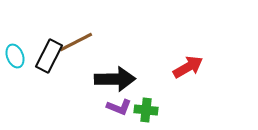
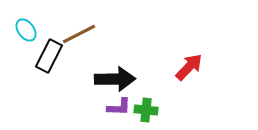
brown line: moved 3 px right, 8 px up
cyan ellipse: moved 11 px right, 26 px up; rotated 15 degrees counterclockwise
red arrow: moved 1 px right; rotated 16 degrees counterclockwise
purple L-shape: rotated 20 degrees counterclockwise
